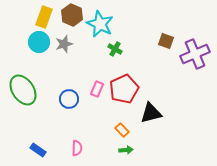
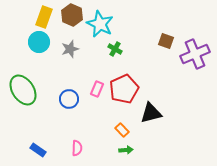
gray star: moved 6 px right, 5 px down
